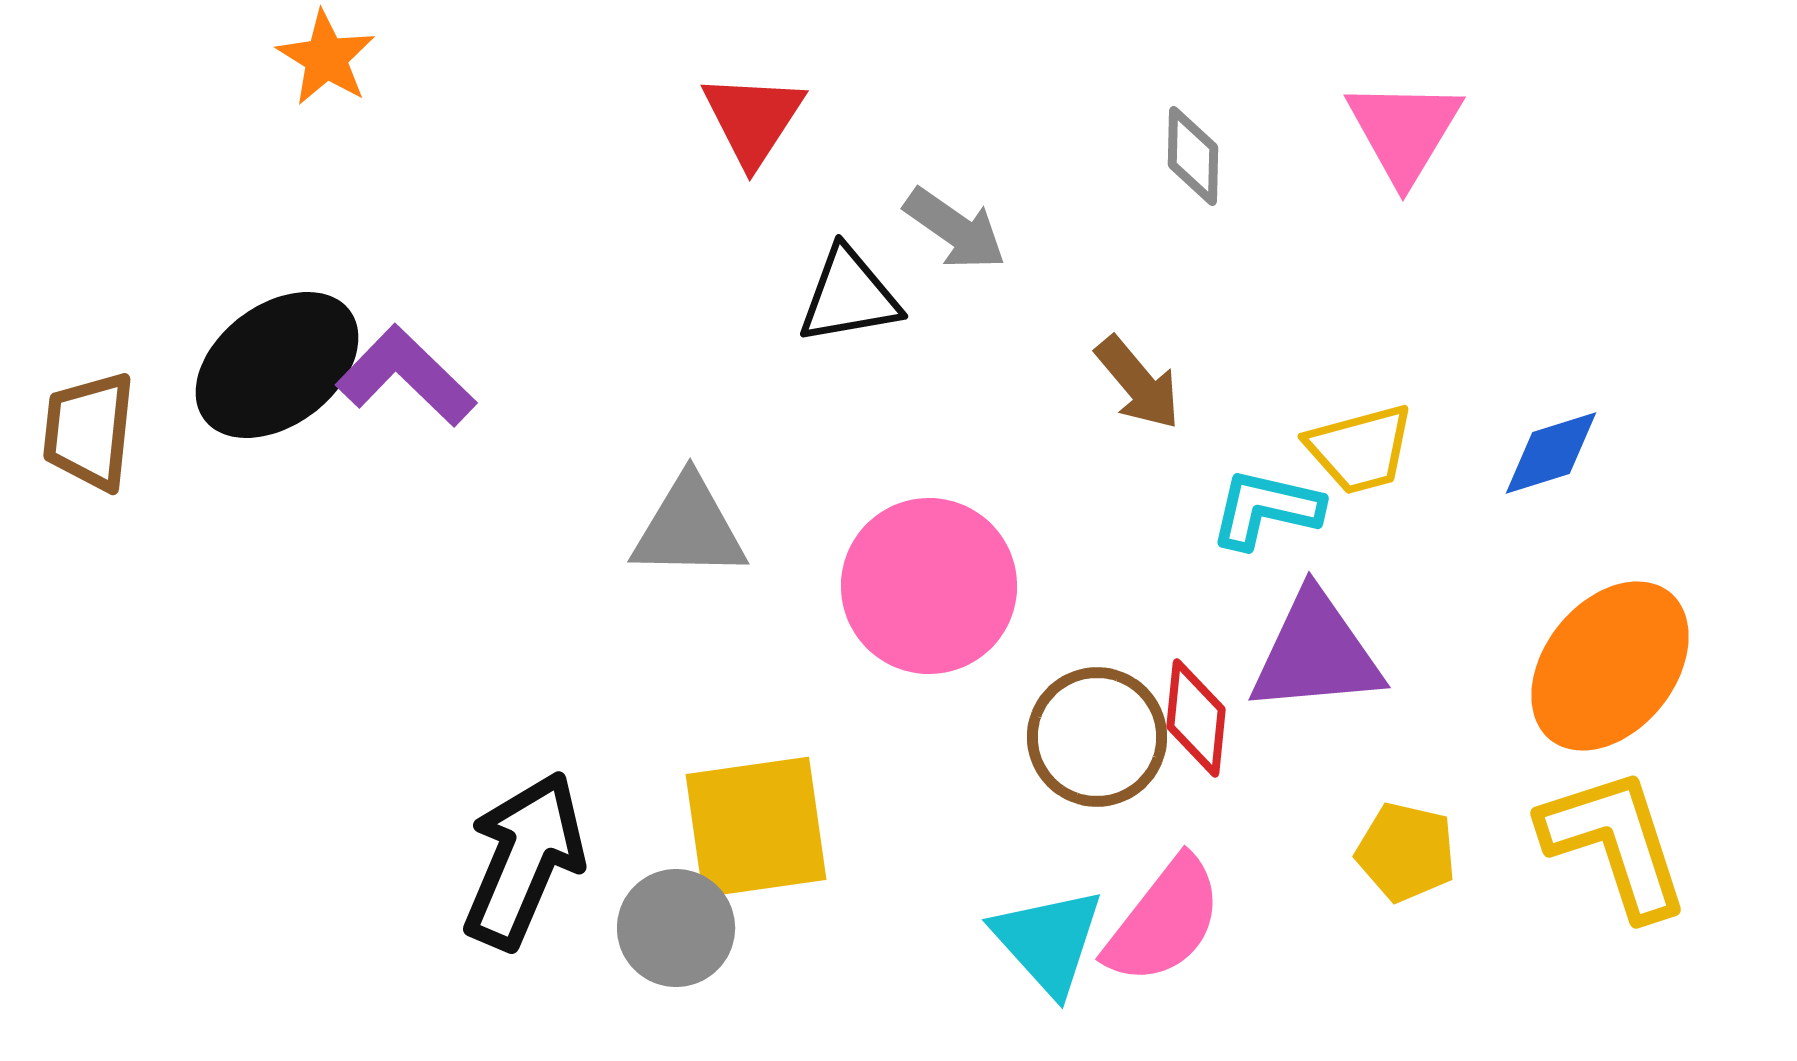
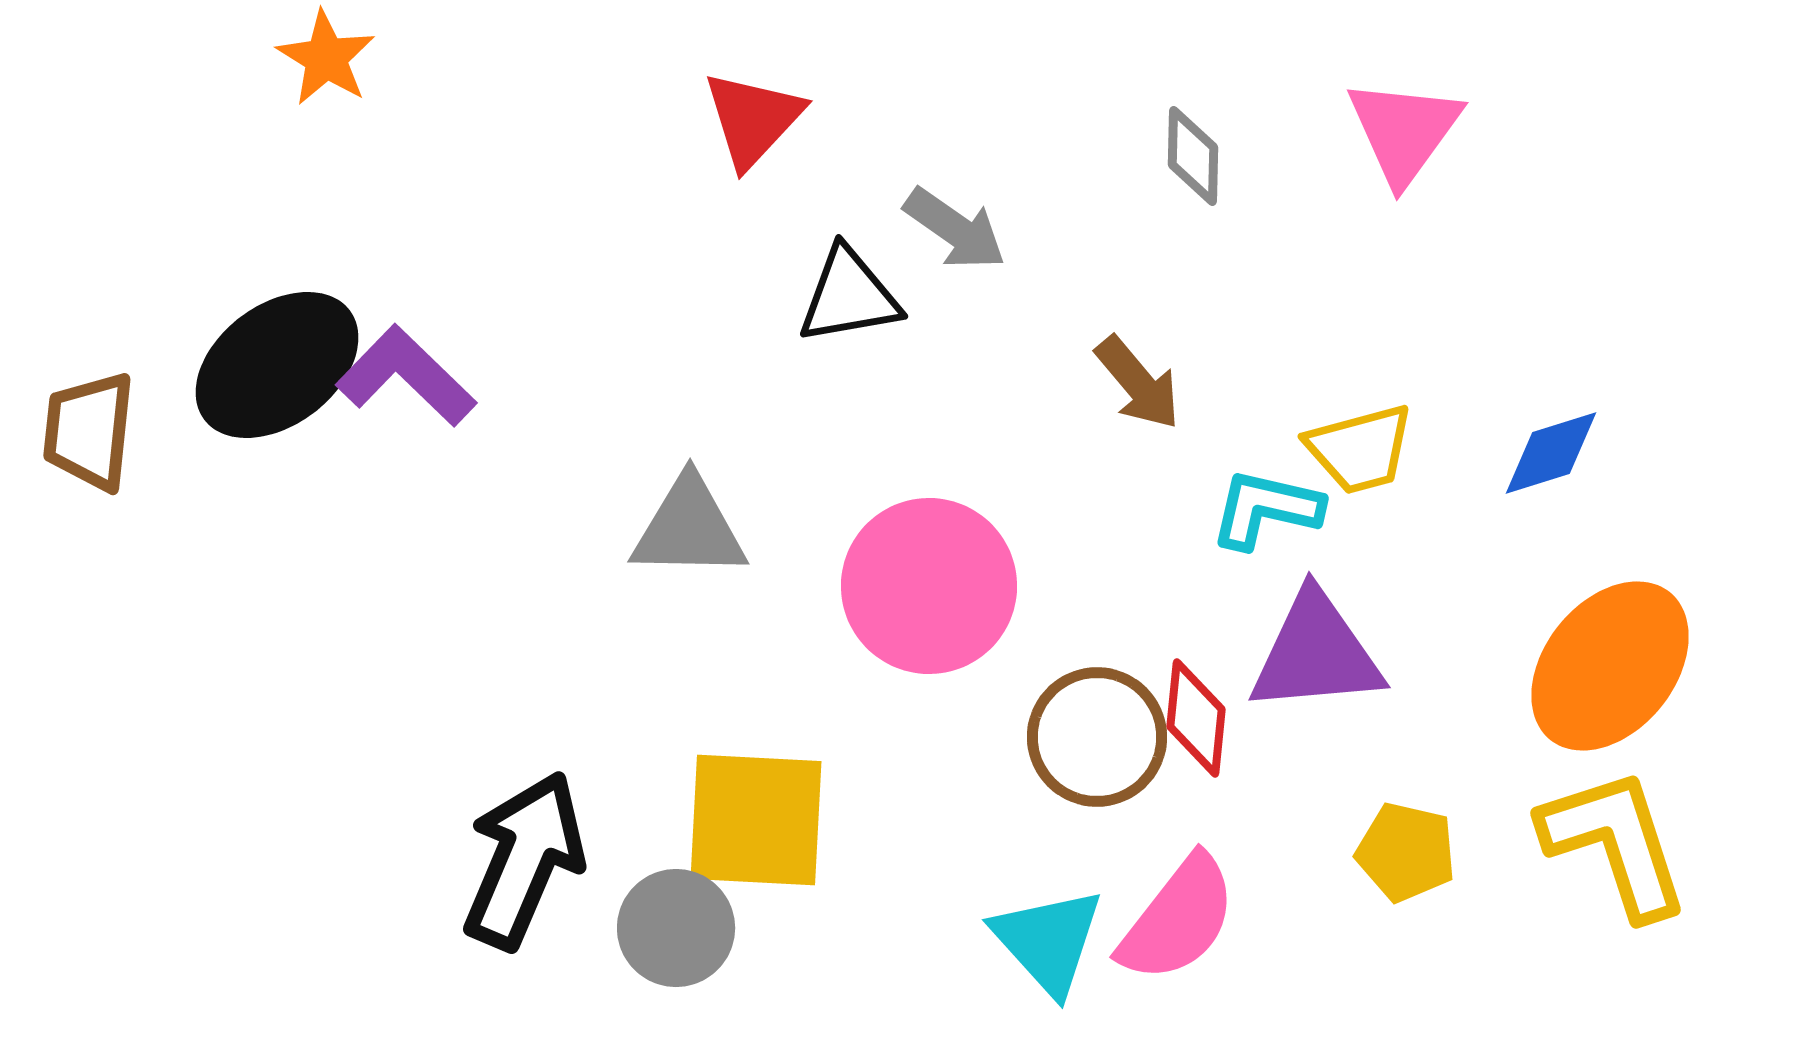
red triangle: rotated 10 degrees clockwise
pink triangle: rotated 5 degrees clockwise
yellow square: moved 7 px up; rotated 11 degrees clockwise
pink semicircle: moved 14 px right, 2 px up
